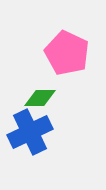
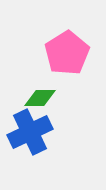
pink pentagon: rotated 15 degrees clockwise
